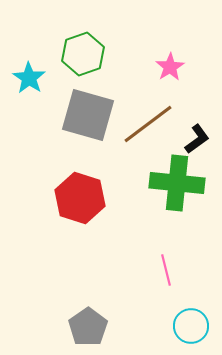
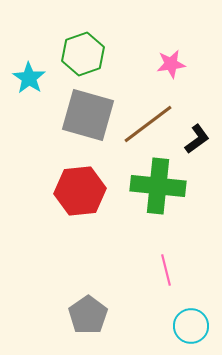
pink star: moved 1 px right, 3 px up; rotated 24 degrees clockwise
green cross: moved 19 px left, 3 px down
red hexagon: moved 7 px up; rotated 24 degrees counterclockwise
gray pentagon: moved 12 px up
